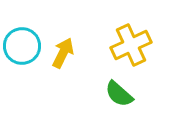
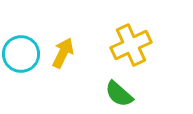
cyan circle: moved 1 px left, 8 px down
